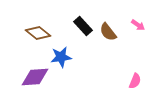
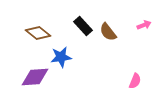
pink arrow: moved 6 px right; rotated 56 degrees counterclockwise
